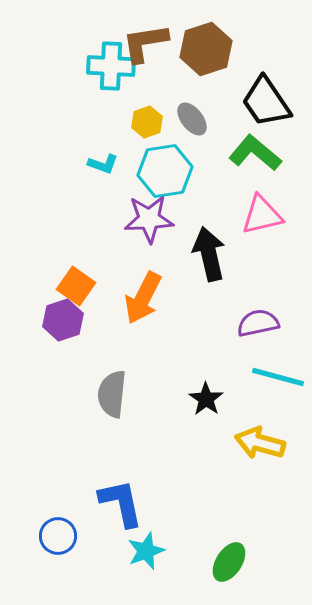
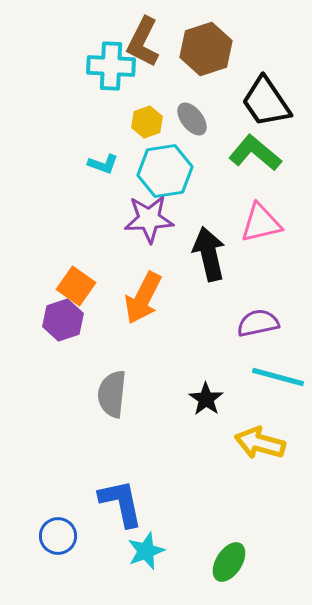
brown L-shape: moved 2 px left, 1 px up; rotated 54 degrees counterclockwise
pink triangle: moved 1 px left, 8 px down
